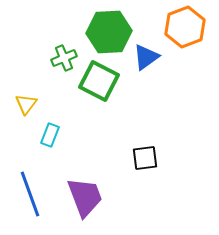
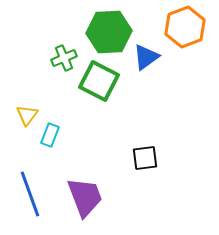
yellow triangle: moved 1 px right, 11 px down
